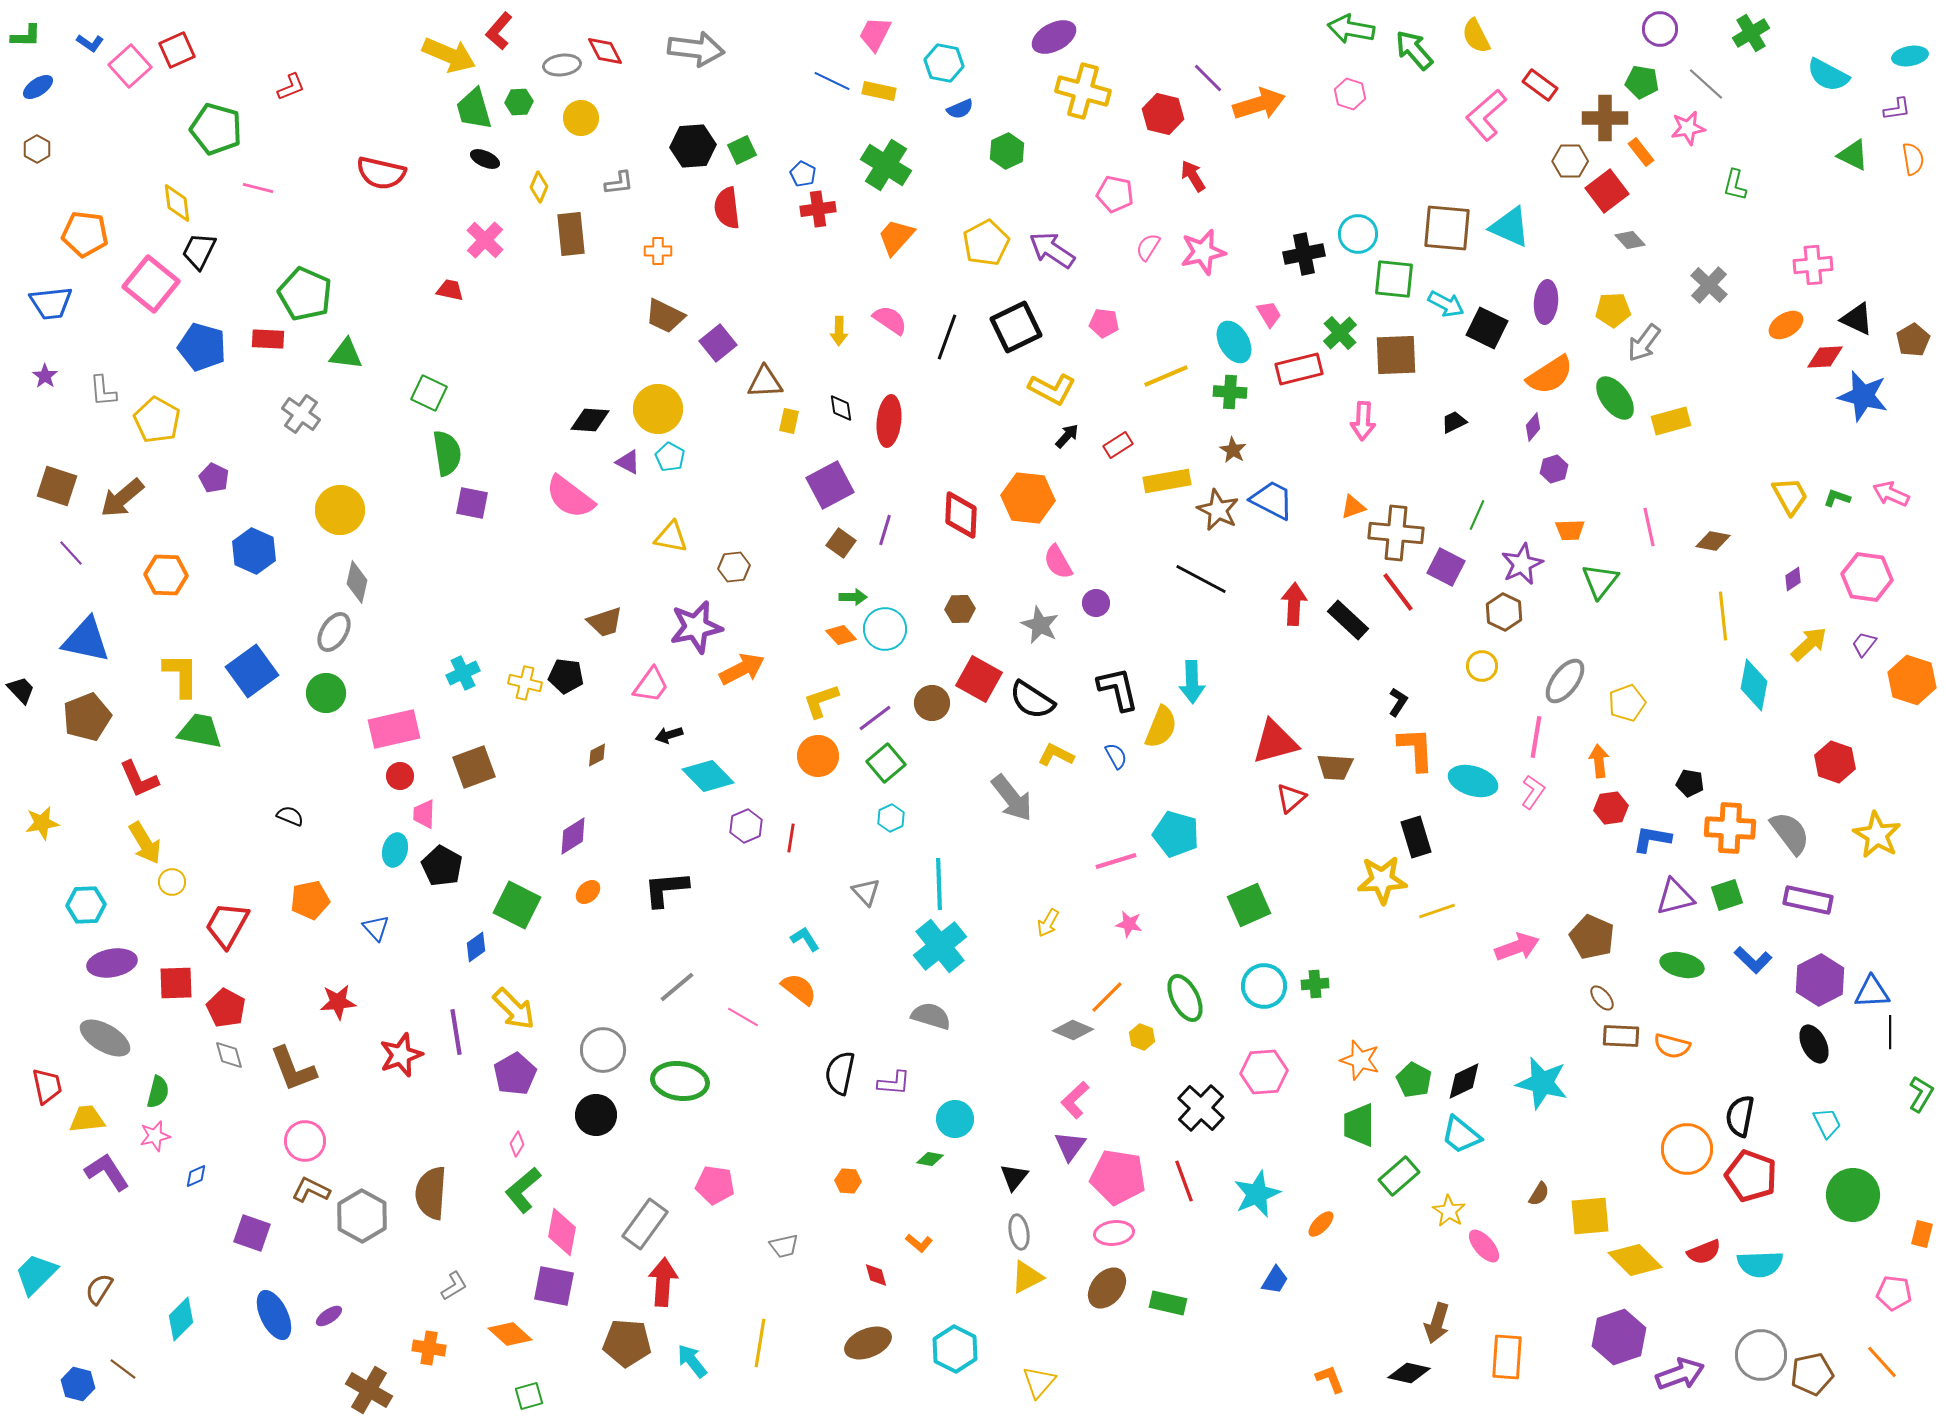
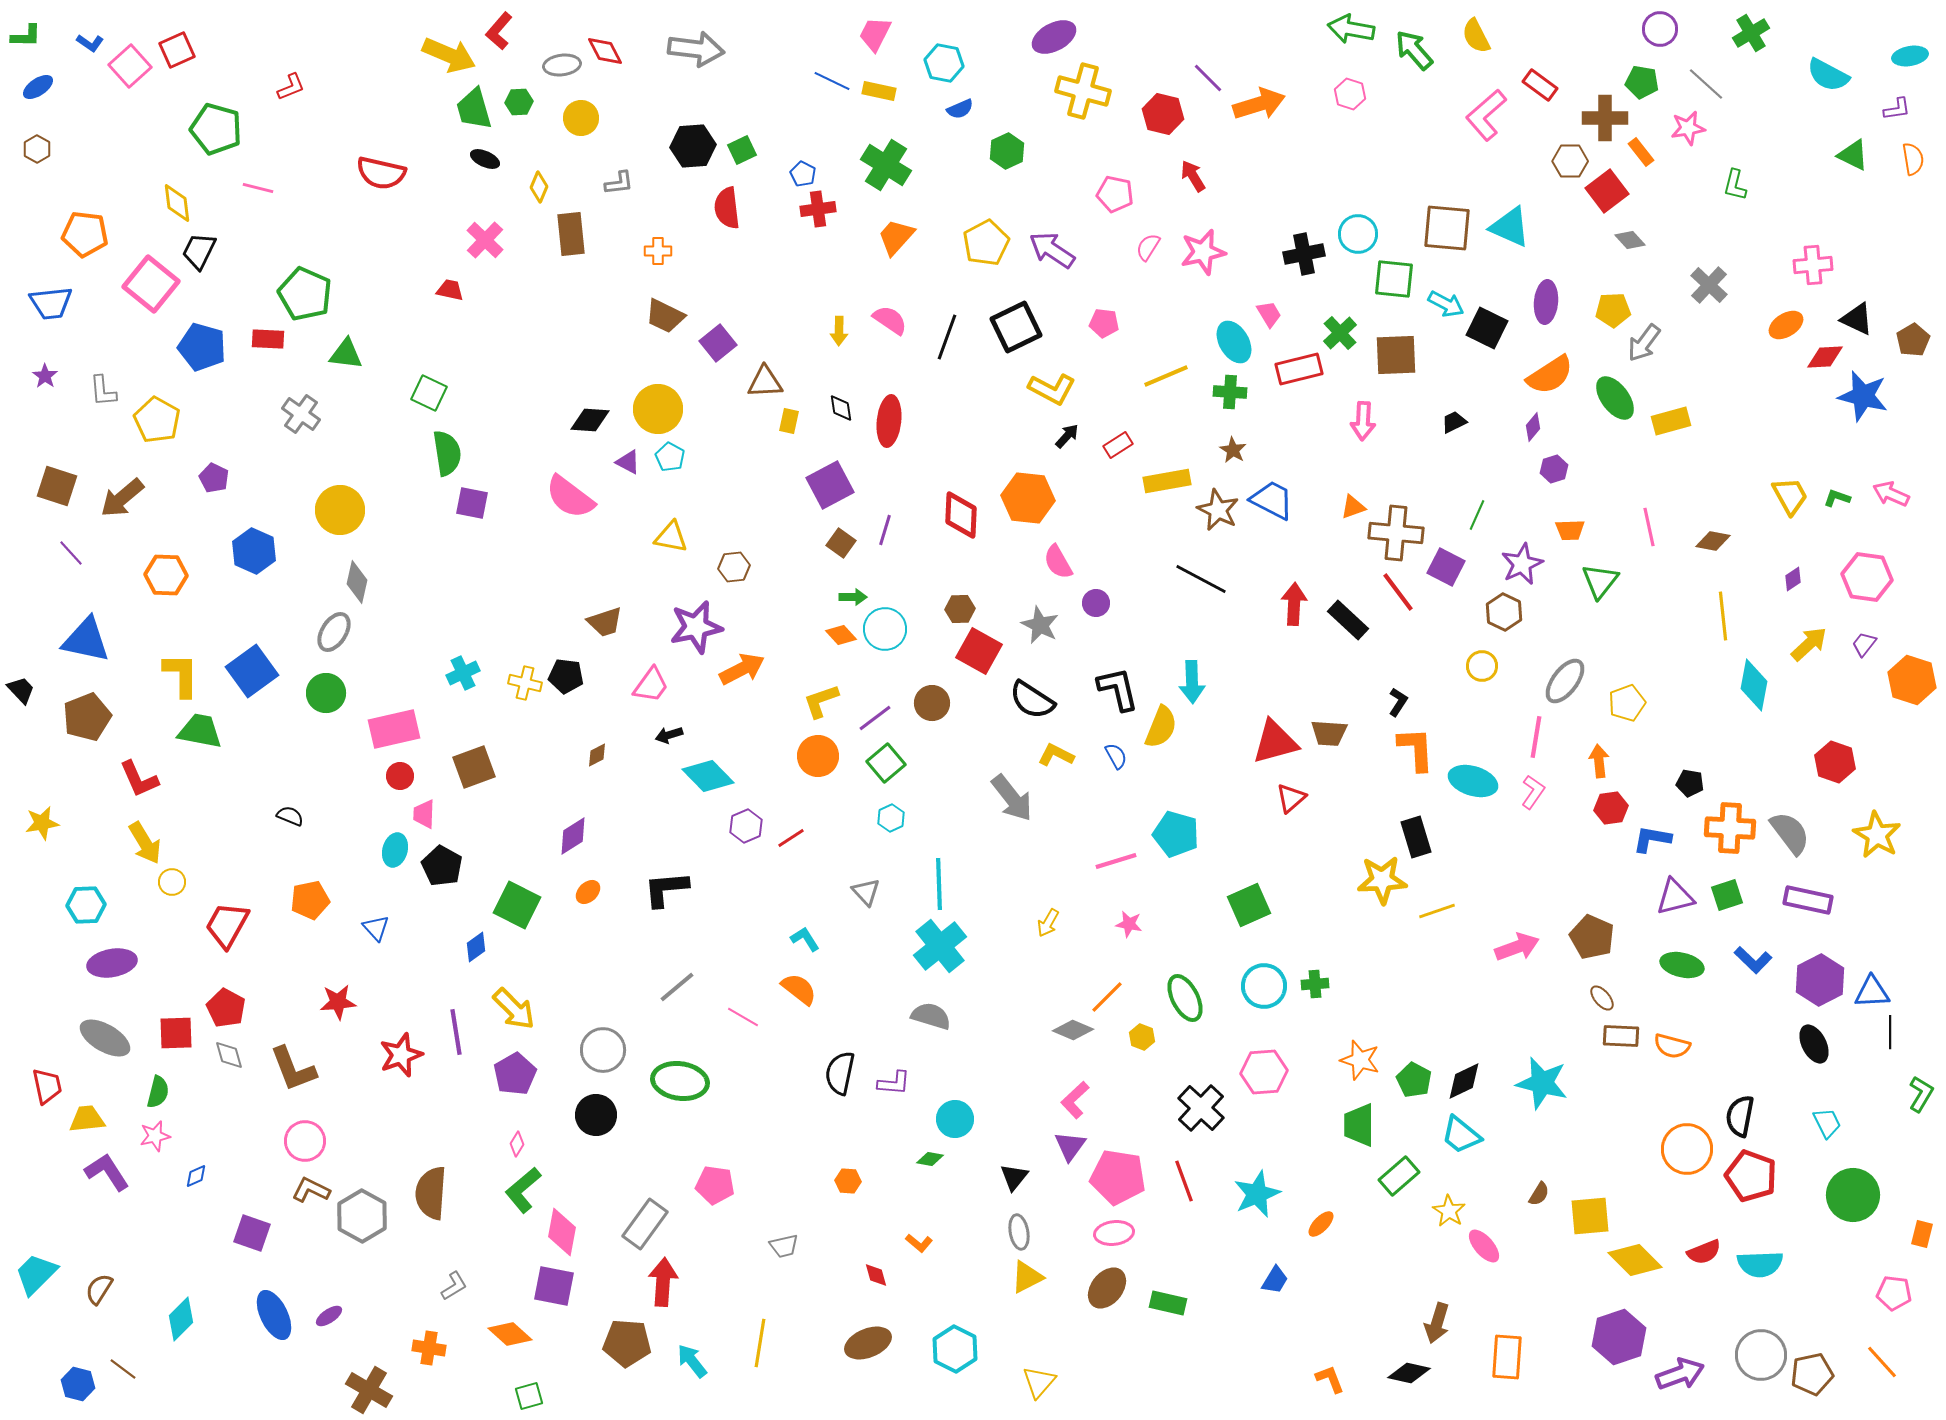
red square at (979, 679): moved 28 px up
brown trapezoid at (1335, 767): moved 6 px left, 34 px up
red line at (791, 838): rotated 48 degrees clockwise
red square at (176, 983): moved 50 px down
